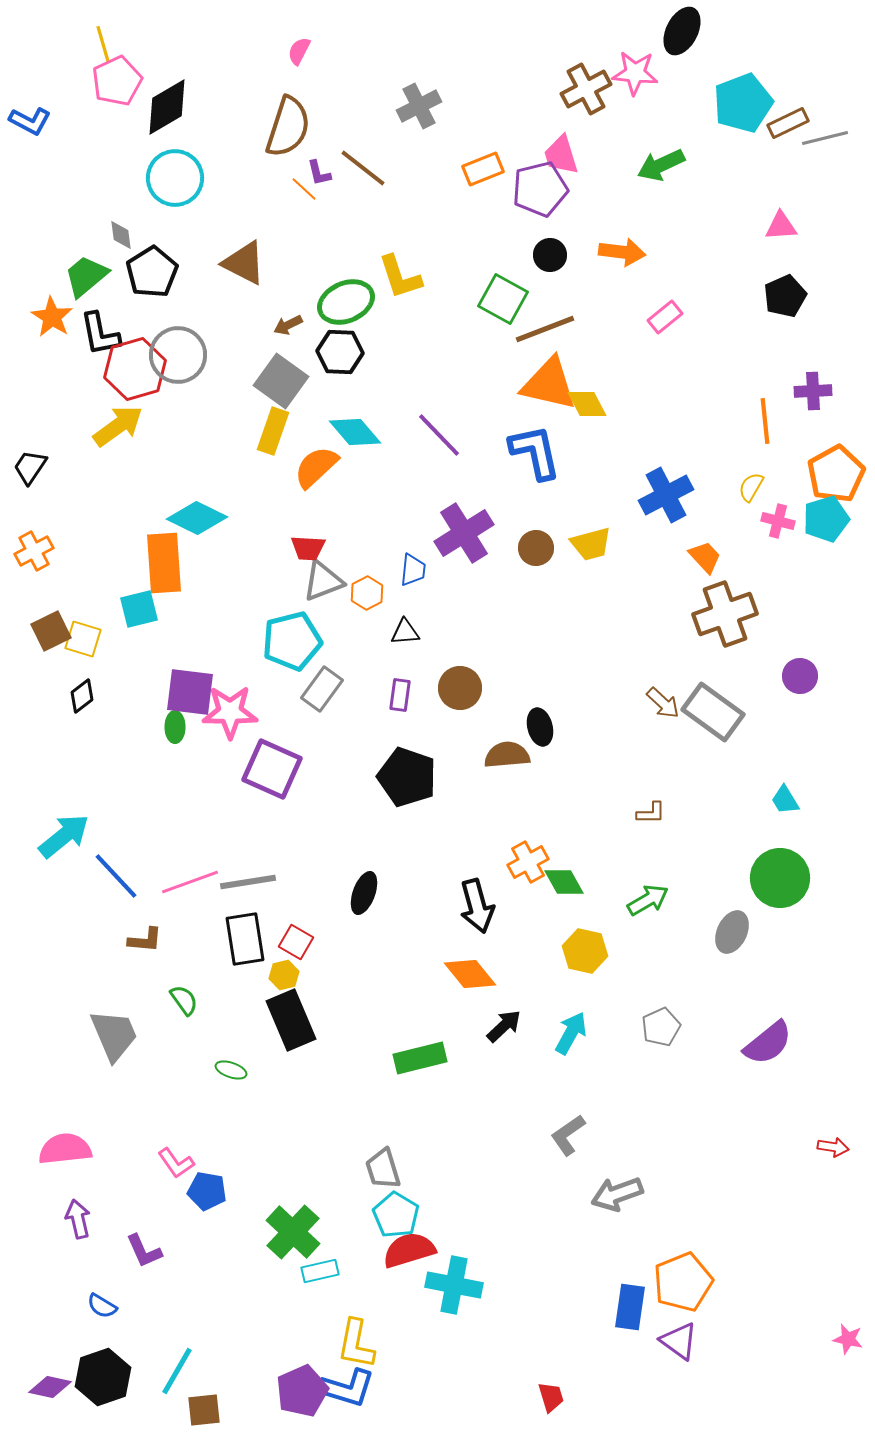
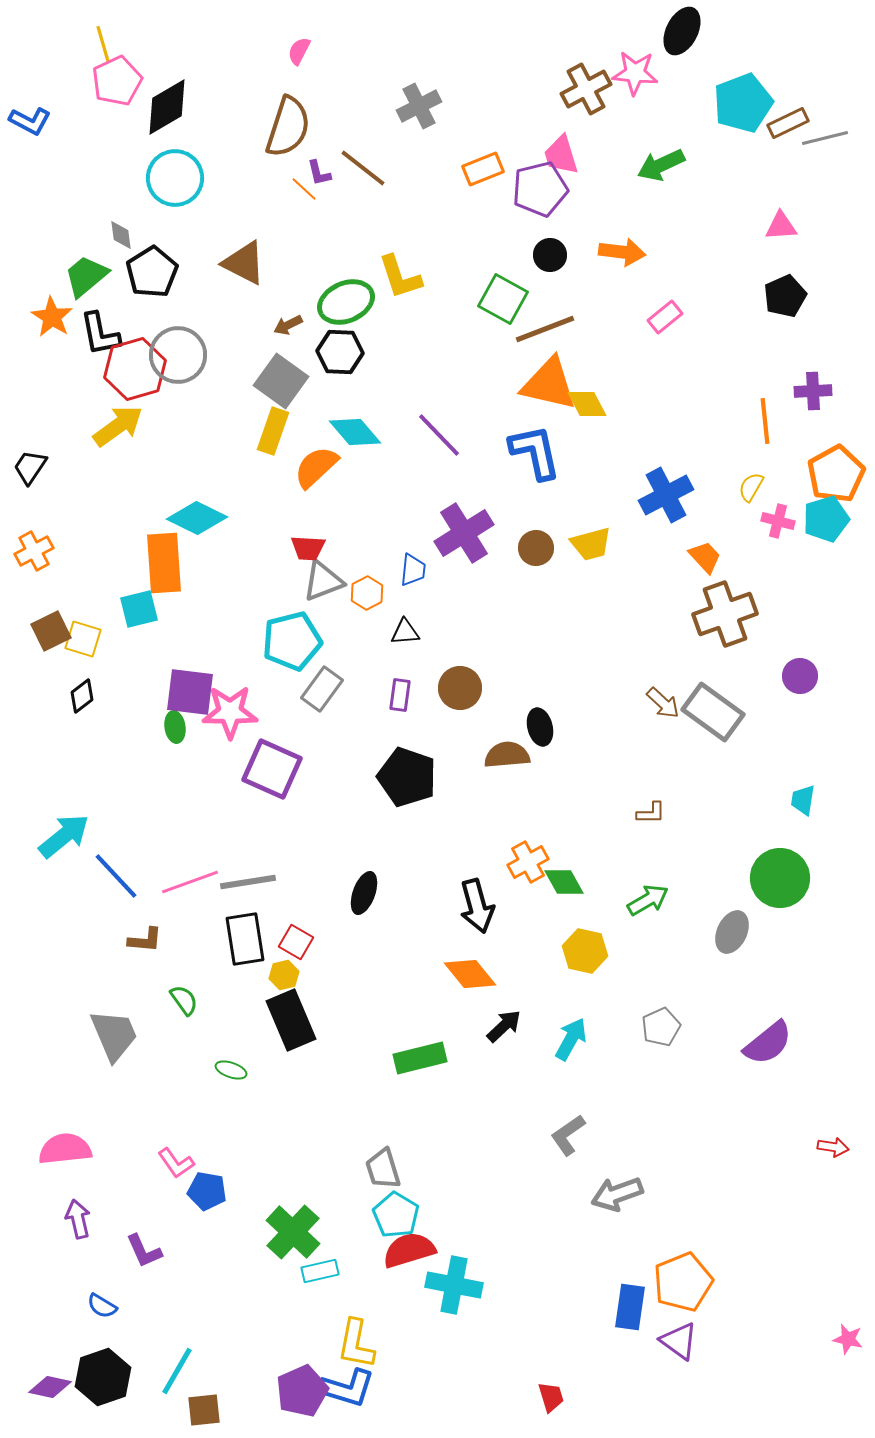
green ellipse at (175, 727): rotated 8 degrees counterclockwise
cyan trapezoid at (785, 800): moved 18 px right; rotated 40 degrees clockwise
cyan arrow at (571, 1033): moved 6 px down
